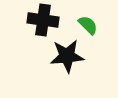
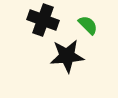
black cross: rotated 12 degrees clockwise
